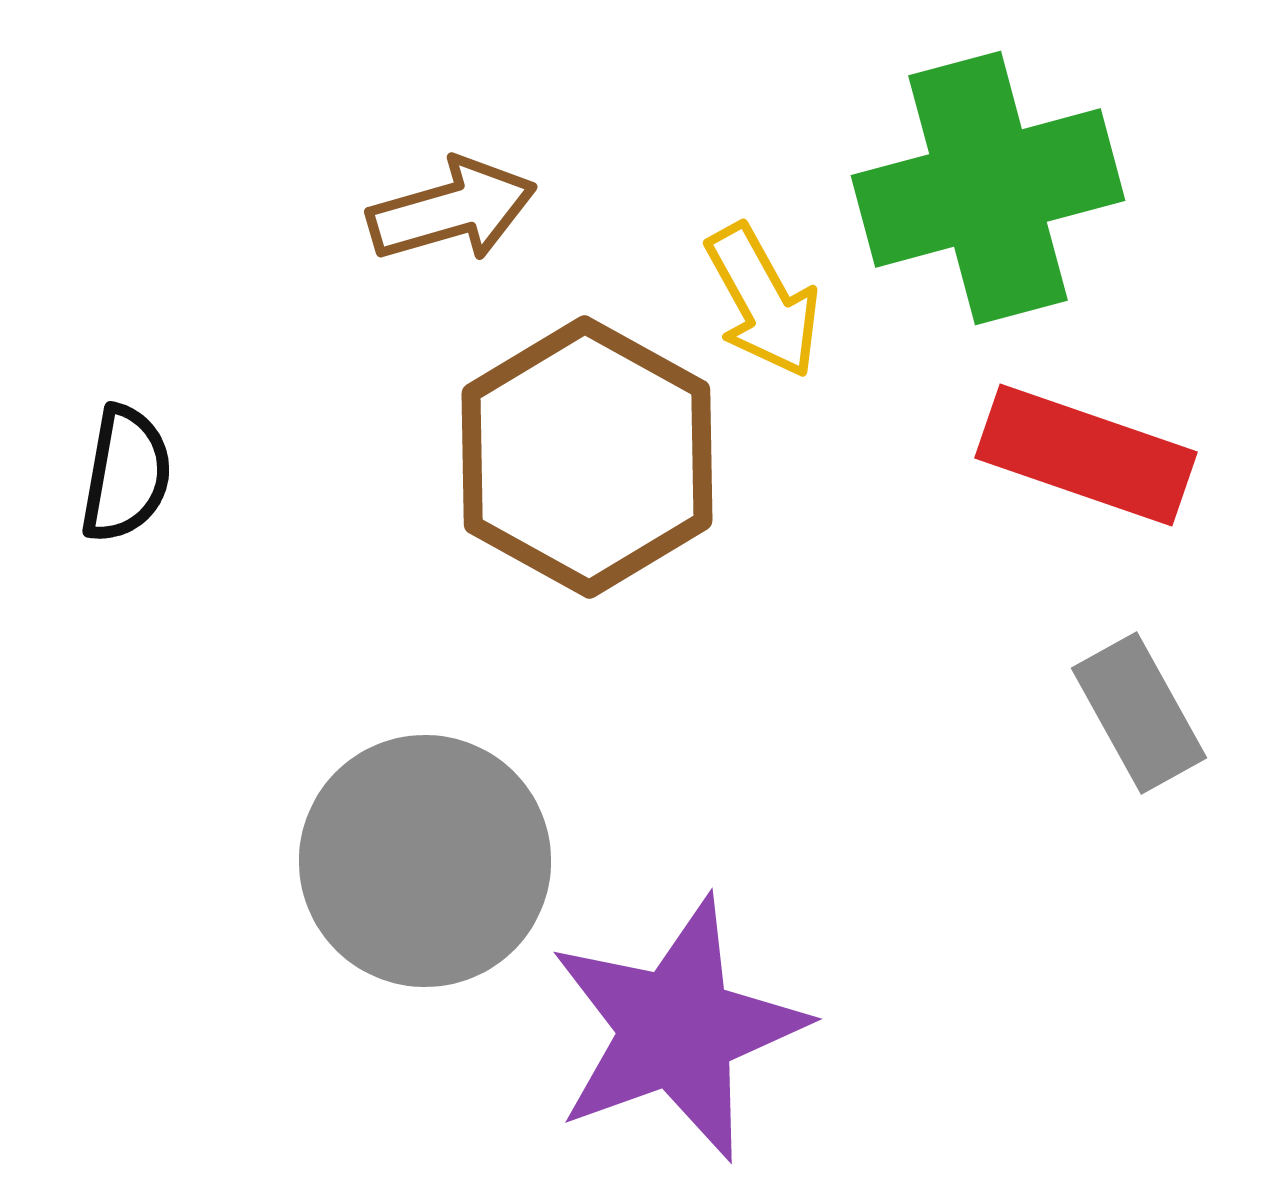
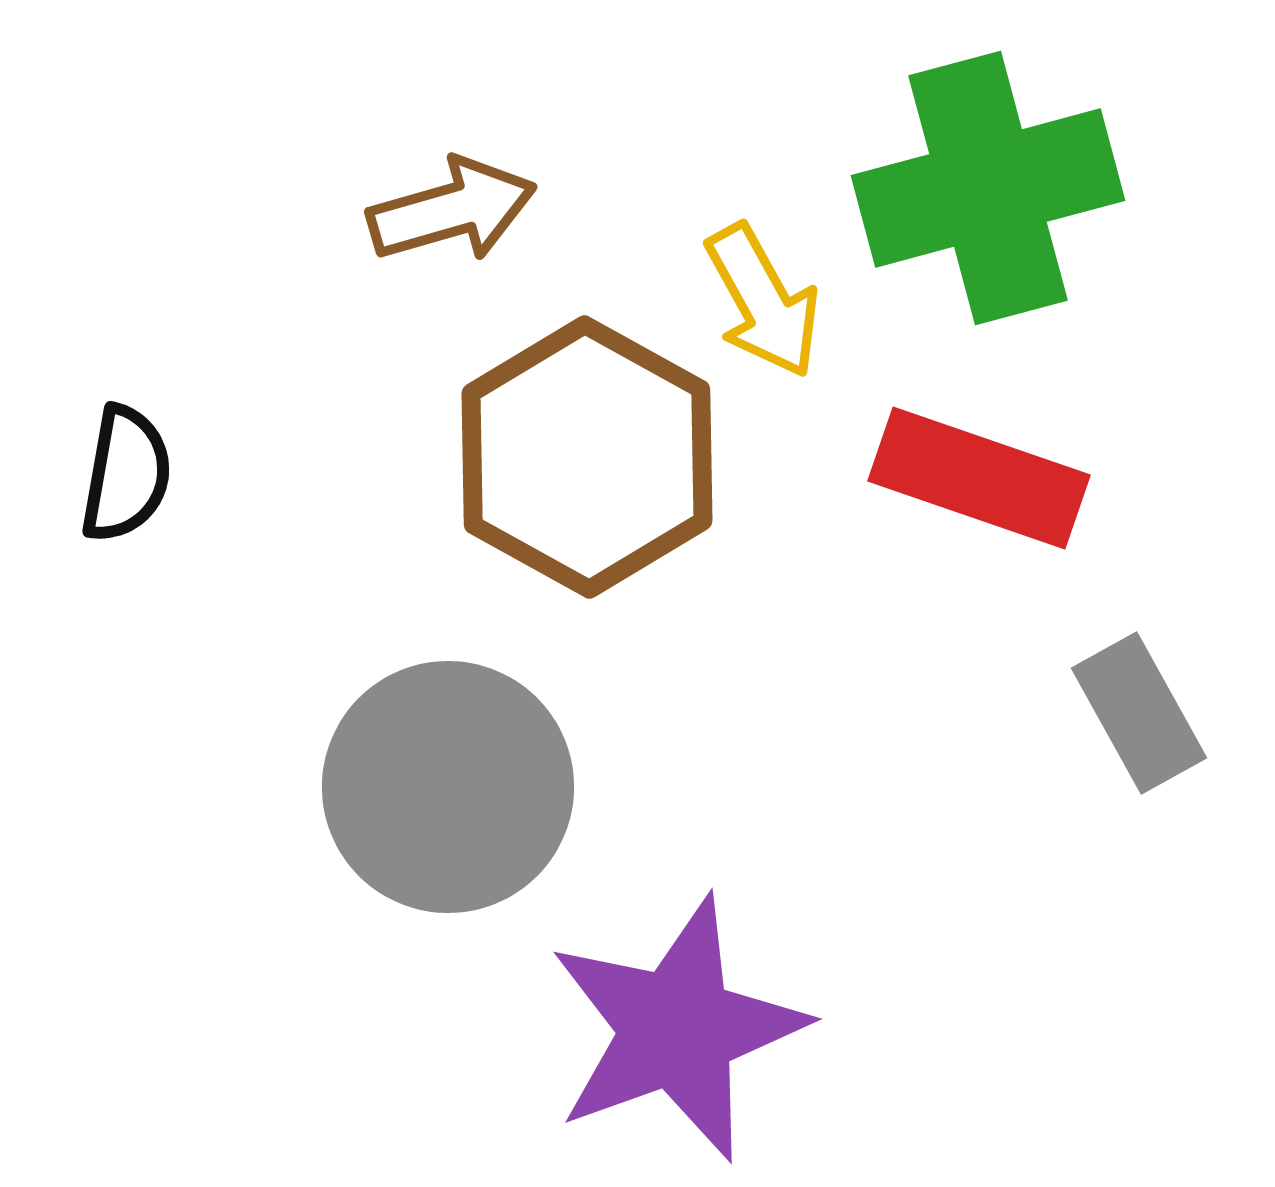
red rectangle: moved 107 px left, 23 px down
gray circle: moved 23 px right, 74 px up
